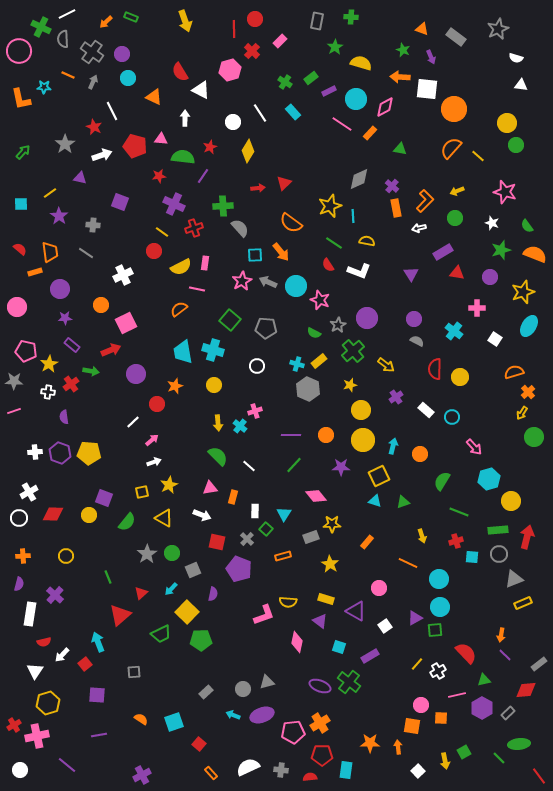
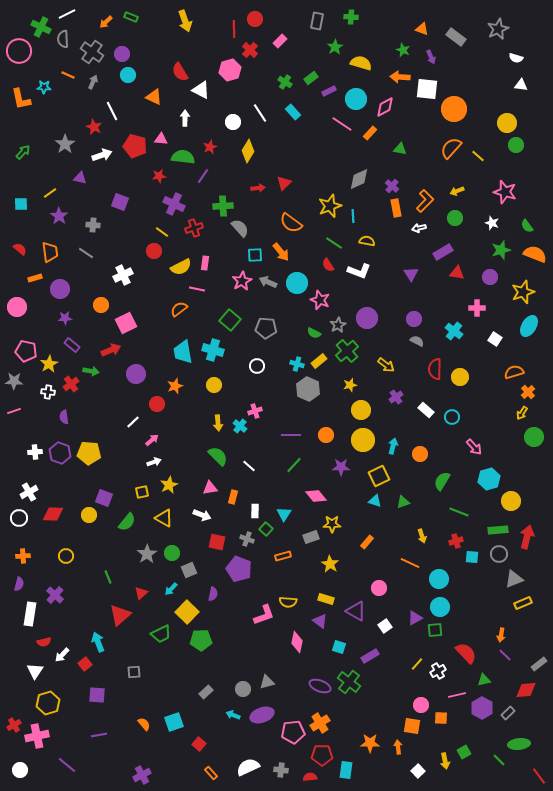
red cross at (252, 51): moved 2 px left, 1 px up
cyan circle at (128, 78): moved 3 px up
orange rectangle at (35, 272): moved 6 px down
cyan circle at (296, 286): moved 1 px right, 3 px up
green cross at (353, 351): moved 6 px left
gray cross at (247, 539): rotated 24 degrees counterclockwise
orange line at (408, 563): moved 2 px right
gray square at (193, 570): moved 4 px left
orange semicircle at (141, 719): moved 3 px right, 5 px down; rotated 16 degrees clockwise
green line at (499, 758): moved 2 px down
